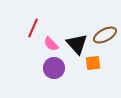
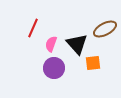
brown ellipse: moved 6 px up
pink semicircle: rotated 63 degrees clockwise
